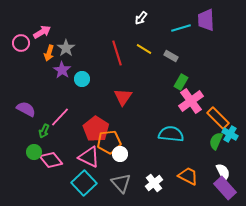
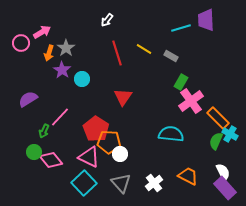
white arrow: moved 34 px left, 2 px down
purple semicircle: moved 2 px right, 10 px up; rotated 60 degrees counterclockwise
orange pentagon: rotated 10 degrees clockwise
